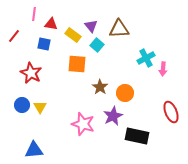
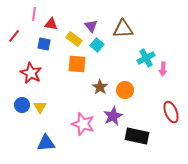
brown triangle: moved 4 px right
yellow rectangle: moved 1 px right, 4 px down
orange circle: moved 3 px up
blue triangle: moved 12 px right, 7 px up
